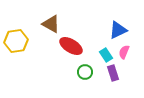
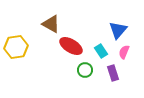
blue triangle: rotated 24 degrees counterclockwise
yellow hexagon: moved 6 px down
cyan rectangle: moved 5 px left, 4 px up
green circle: moved 2 px up
